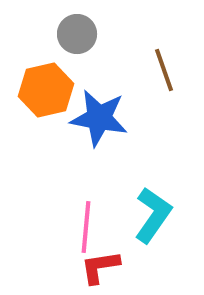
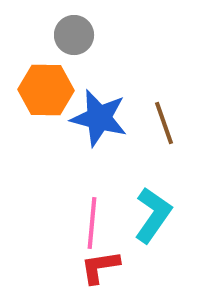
gray circle: moved 3 px left, 1 px down
brown line: moved 53 px down
orange hexagon: rotated 14 degrees clockwise
blue star: rotated 4 degrees clockwise
pink line: moved 6 px right, 4 px up
